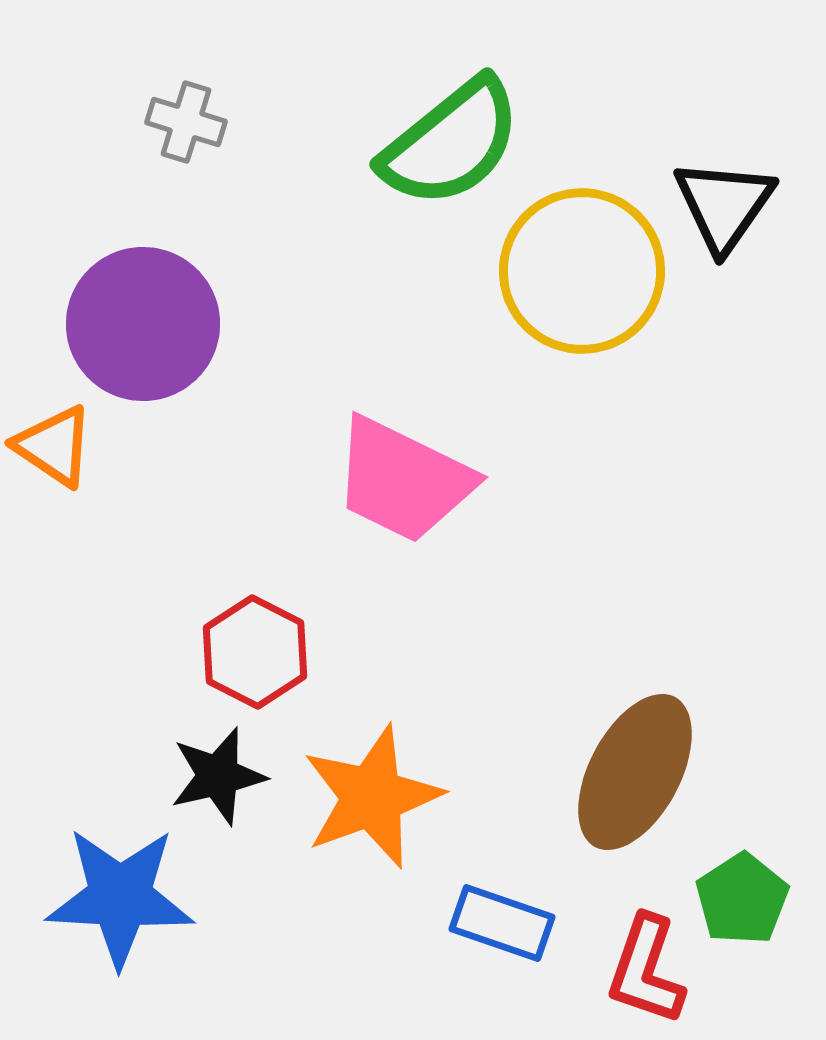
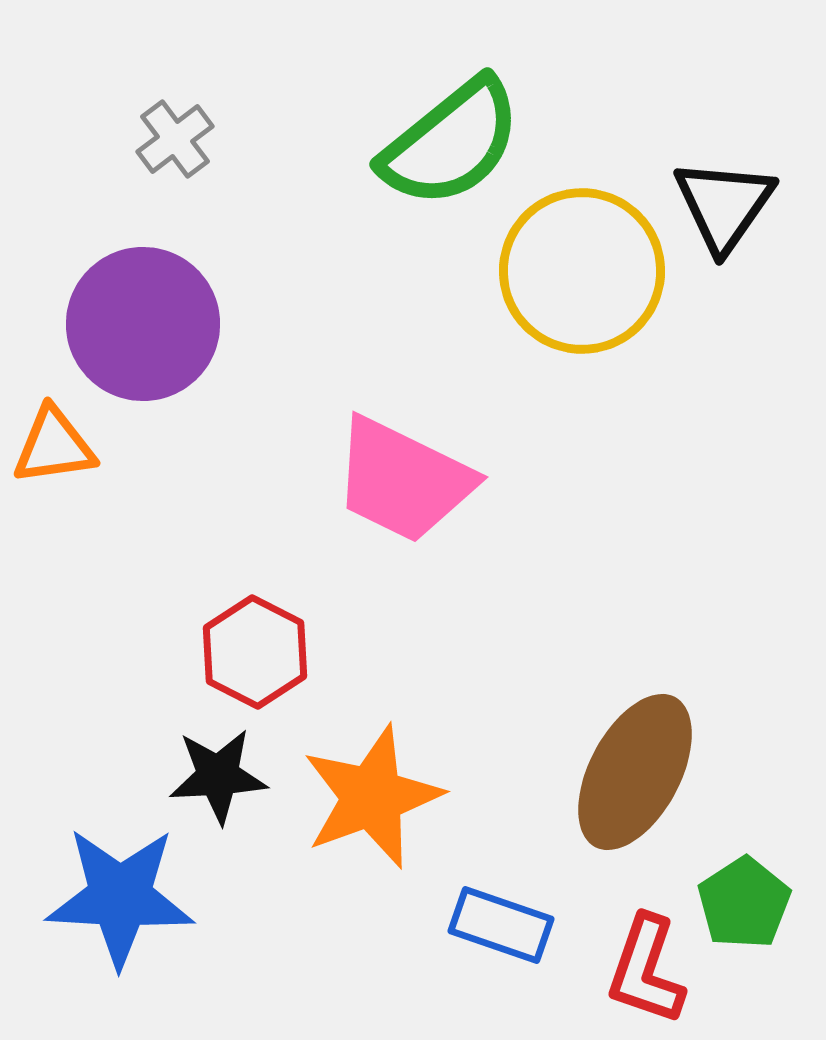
gray cross: moved 11 px left, 17 px down; rotated 36 degrees clockwise
orange triangle: rotated 42 degrees counterclockwise
black star: rotated 10 degrees clockwise
green pentagon: moved 2 px right, 4 px down
blue rectangle: moved 1 px left, 2 px down
